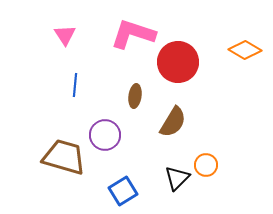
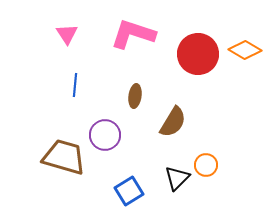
pink triangle: moved 2 px right, 1 px up
red circle: moved 20 px right, 8 px up
blue square: moved 6 px right
